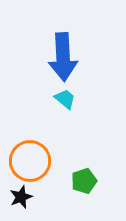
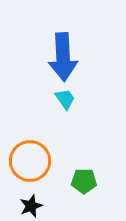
cyan trapezoid: rotated 15 degrees clockwise
green pentagon: rotated 20 degrees clockwise
black star: moved 10 px right, 9 px down
